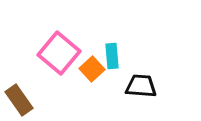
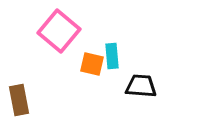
pink square: moved 22 px up
orange square: moved 5 px up; rotated 35 degrees counterclockwise
brown rectangle: rotated 24 degrees clockwise
